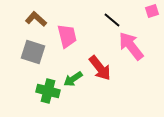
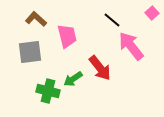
pink square: moved 2 px down; rotated 24 degrees counterclockwise
gray square: moved 3 px left; rotated 25 degrees counterclockwise
